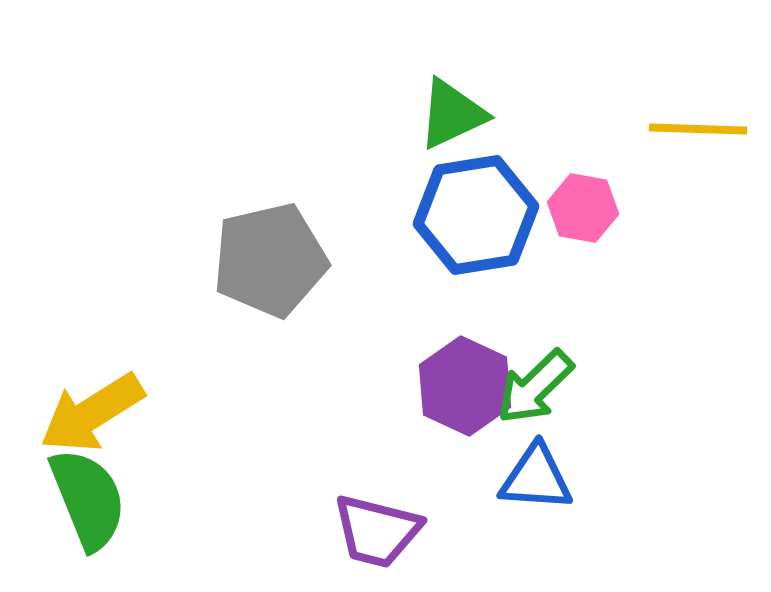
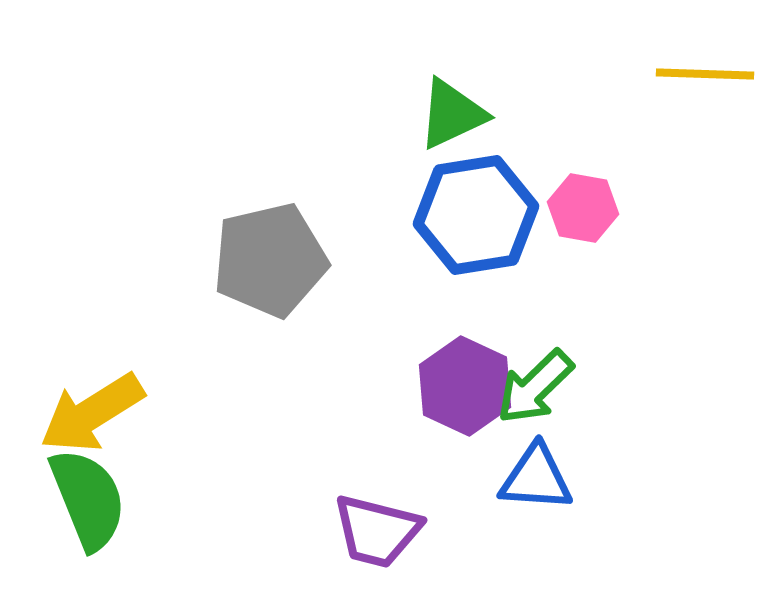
yellow line: moved 7 px right, 55 px up
